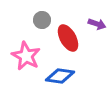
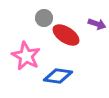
gray circle: moved 2 px right, 2 px up
red ellipse: moved 2 px left, 3 px up; rotated 28 degrees counterclockwise
blue diamond: moved 2 px left
